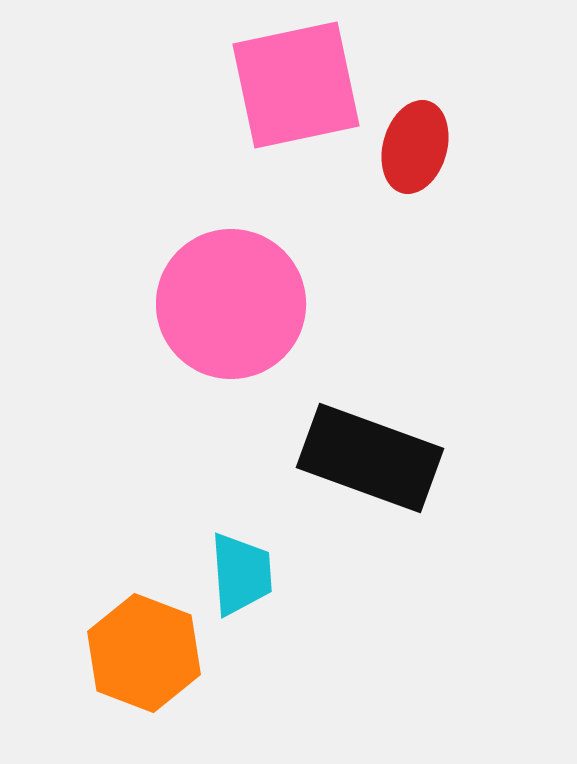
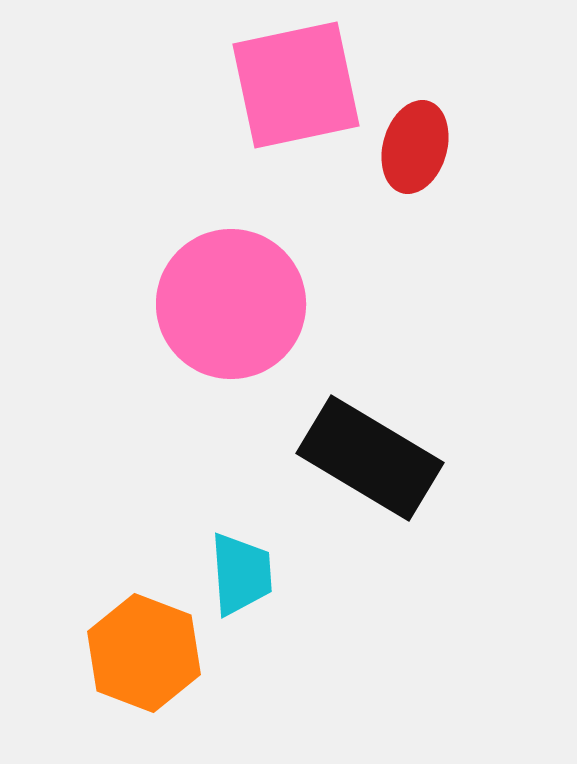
black rectangle: rotated 11 degrees clockwise
